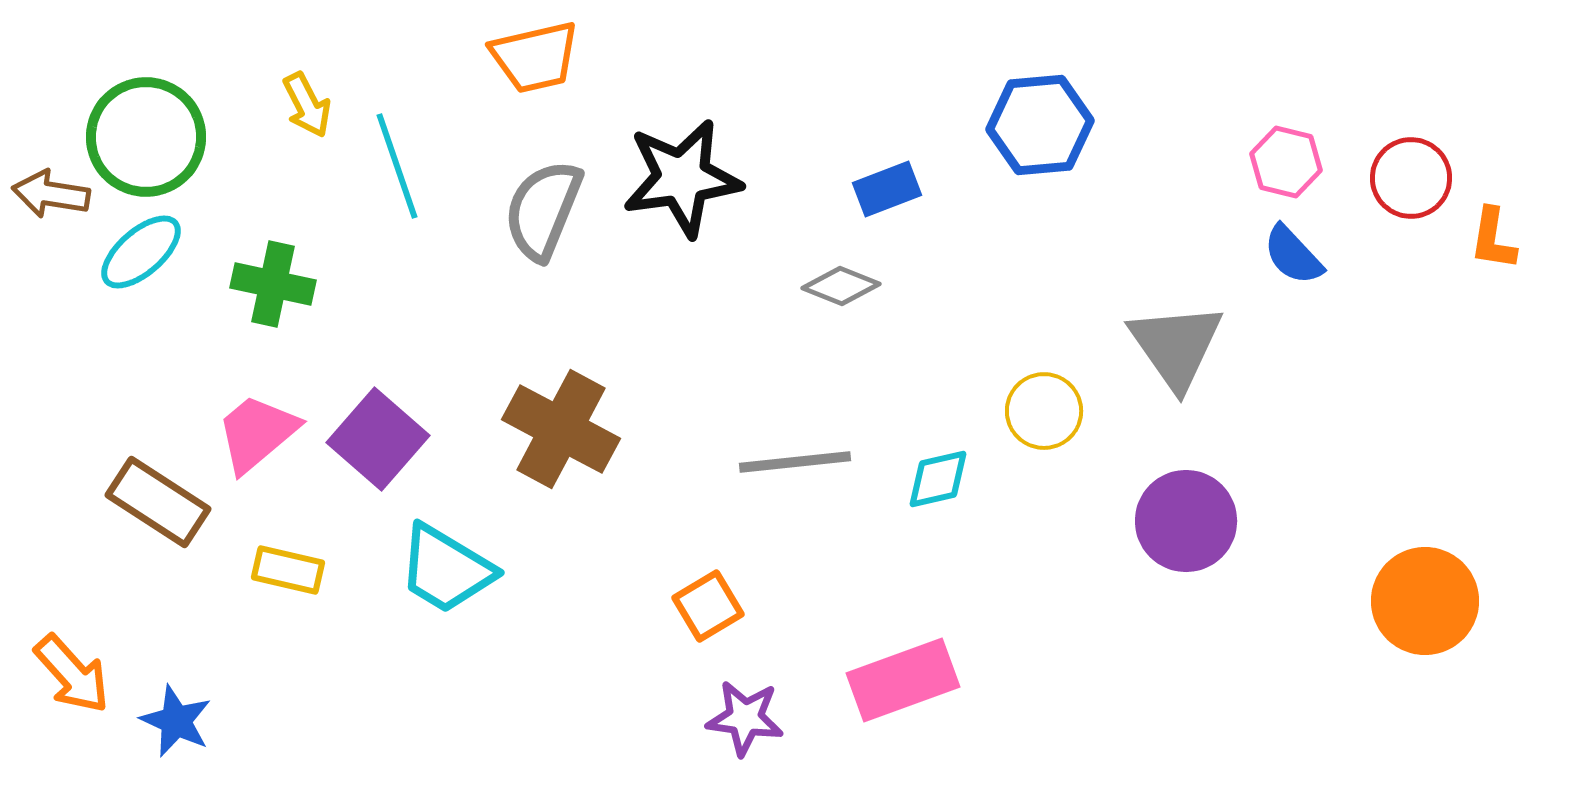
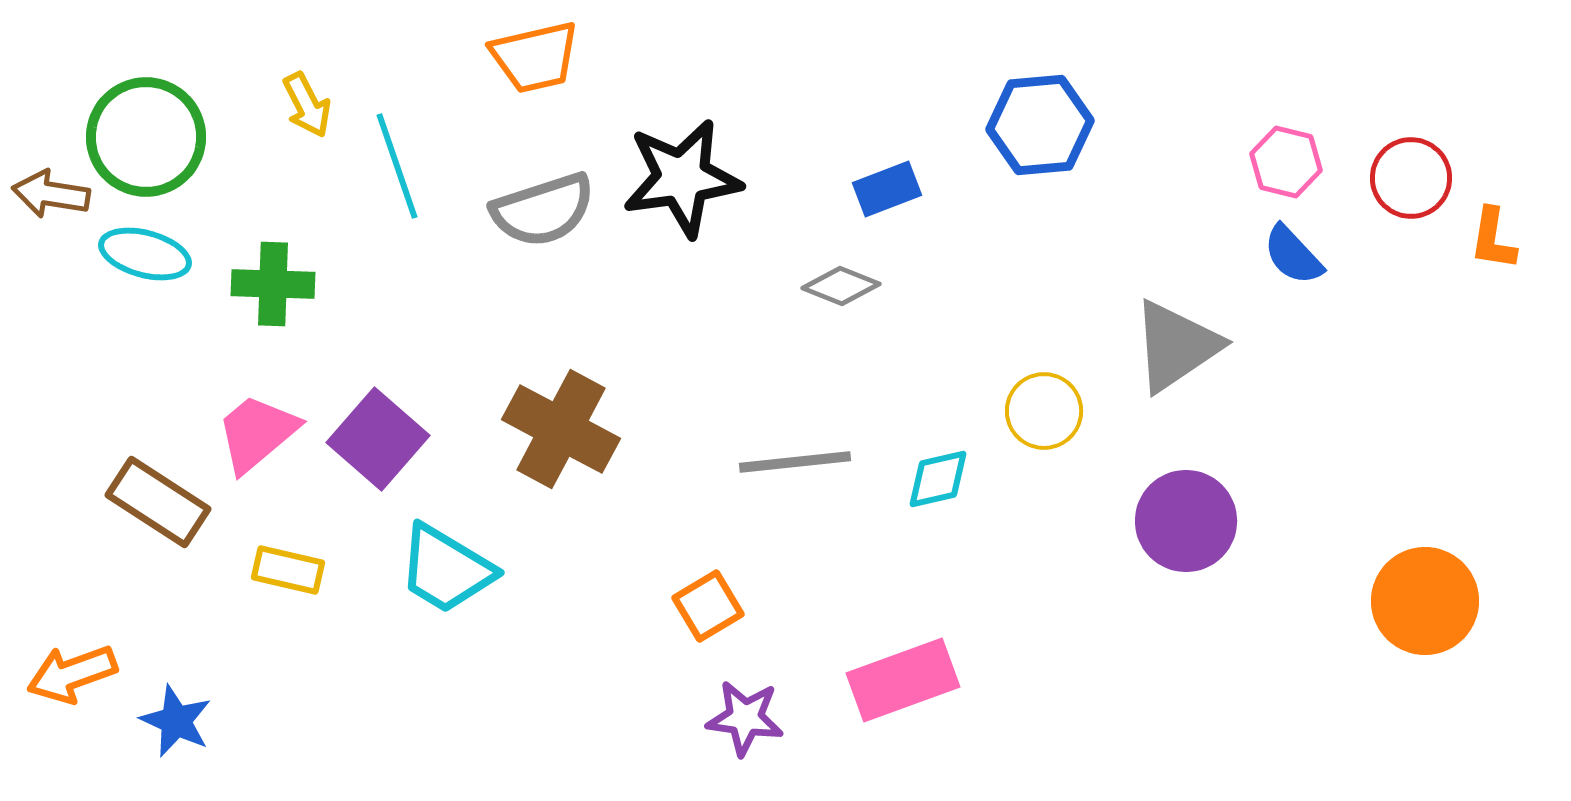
gray semicircle: rotated 130 degrees counterclockwise
cyan ellipse: moved 4 px right, 2 px down; rotated 56 degrees clockwise
green cross: rotated 10 degrees counterclockwise
gray triangle: rotated 31 degrees clockwise
orange arrow: rotated 112 degrees clockwise
